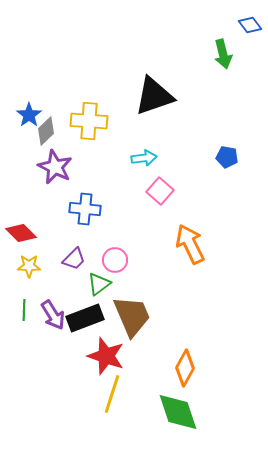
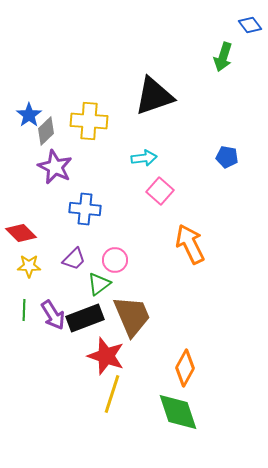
green arrow: moved 3 px down; rotated 32 degrees clockwise
